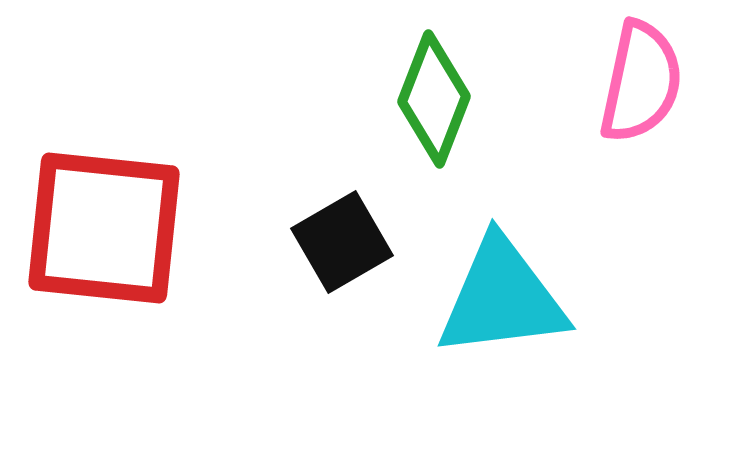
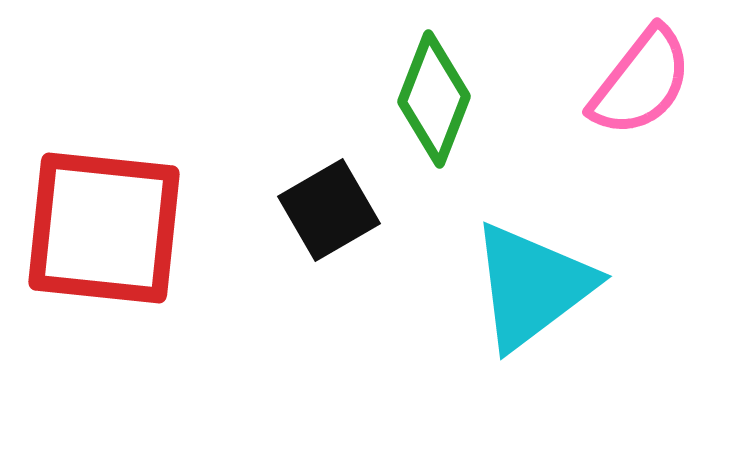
pink semicircle: rotated 26 degrees clockwise
black square: moved 13 px left, 32 px up
cyan triangle: moved 30 px right, 12 px up; rotated 30 degrees counterclockwise
